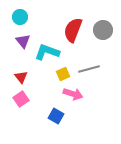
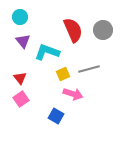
red semicircle: rotated 135 degrees clockwise
red triangle: moved 1 px left, 1 px down
